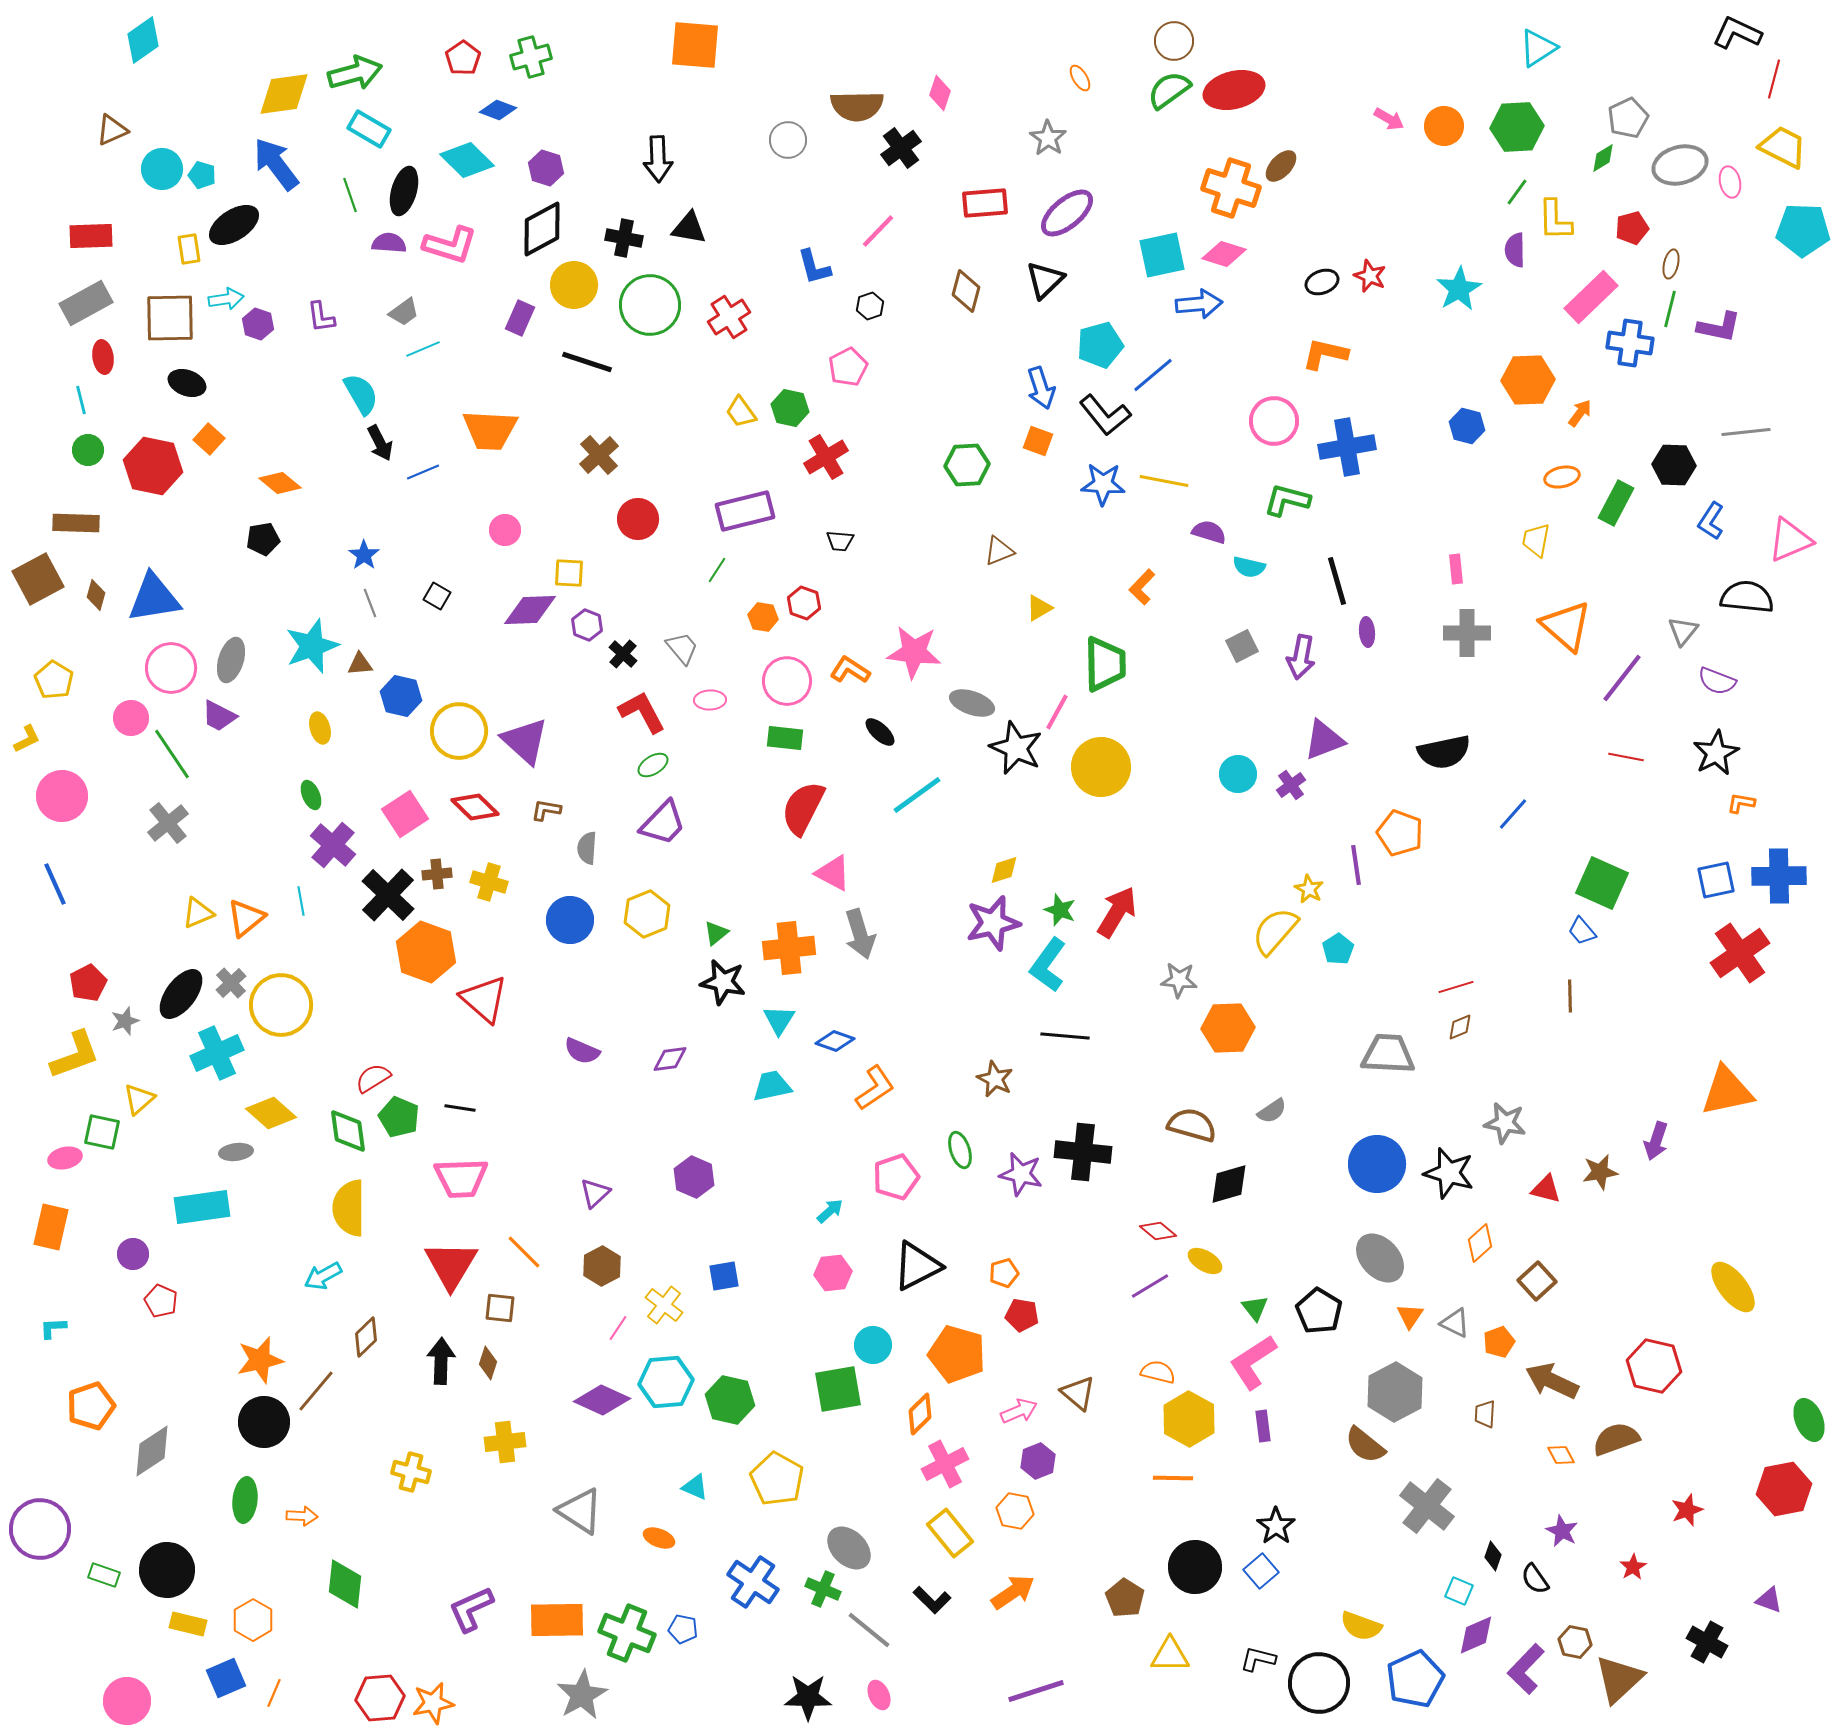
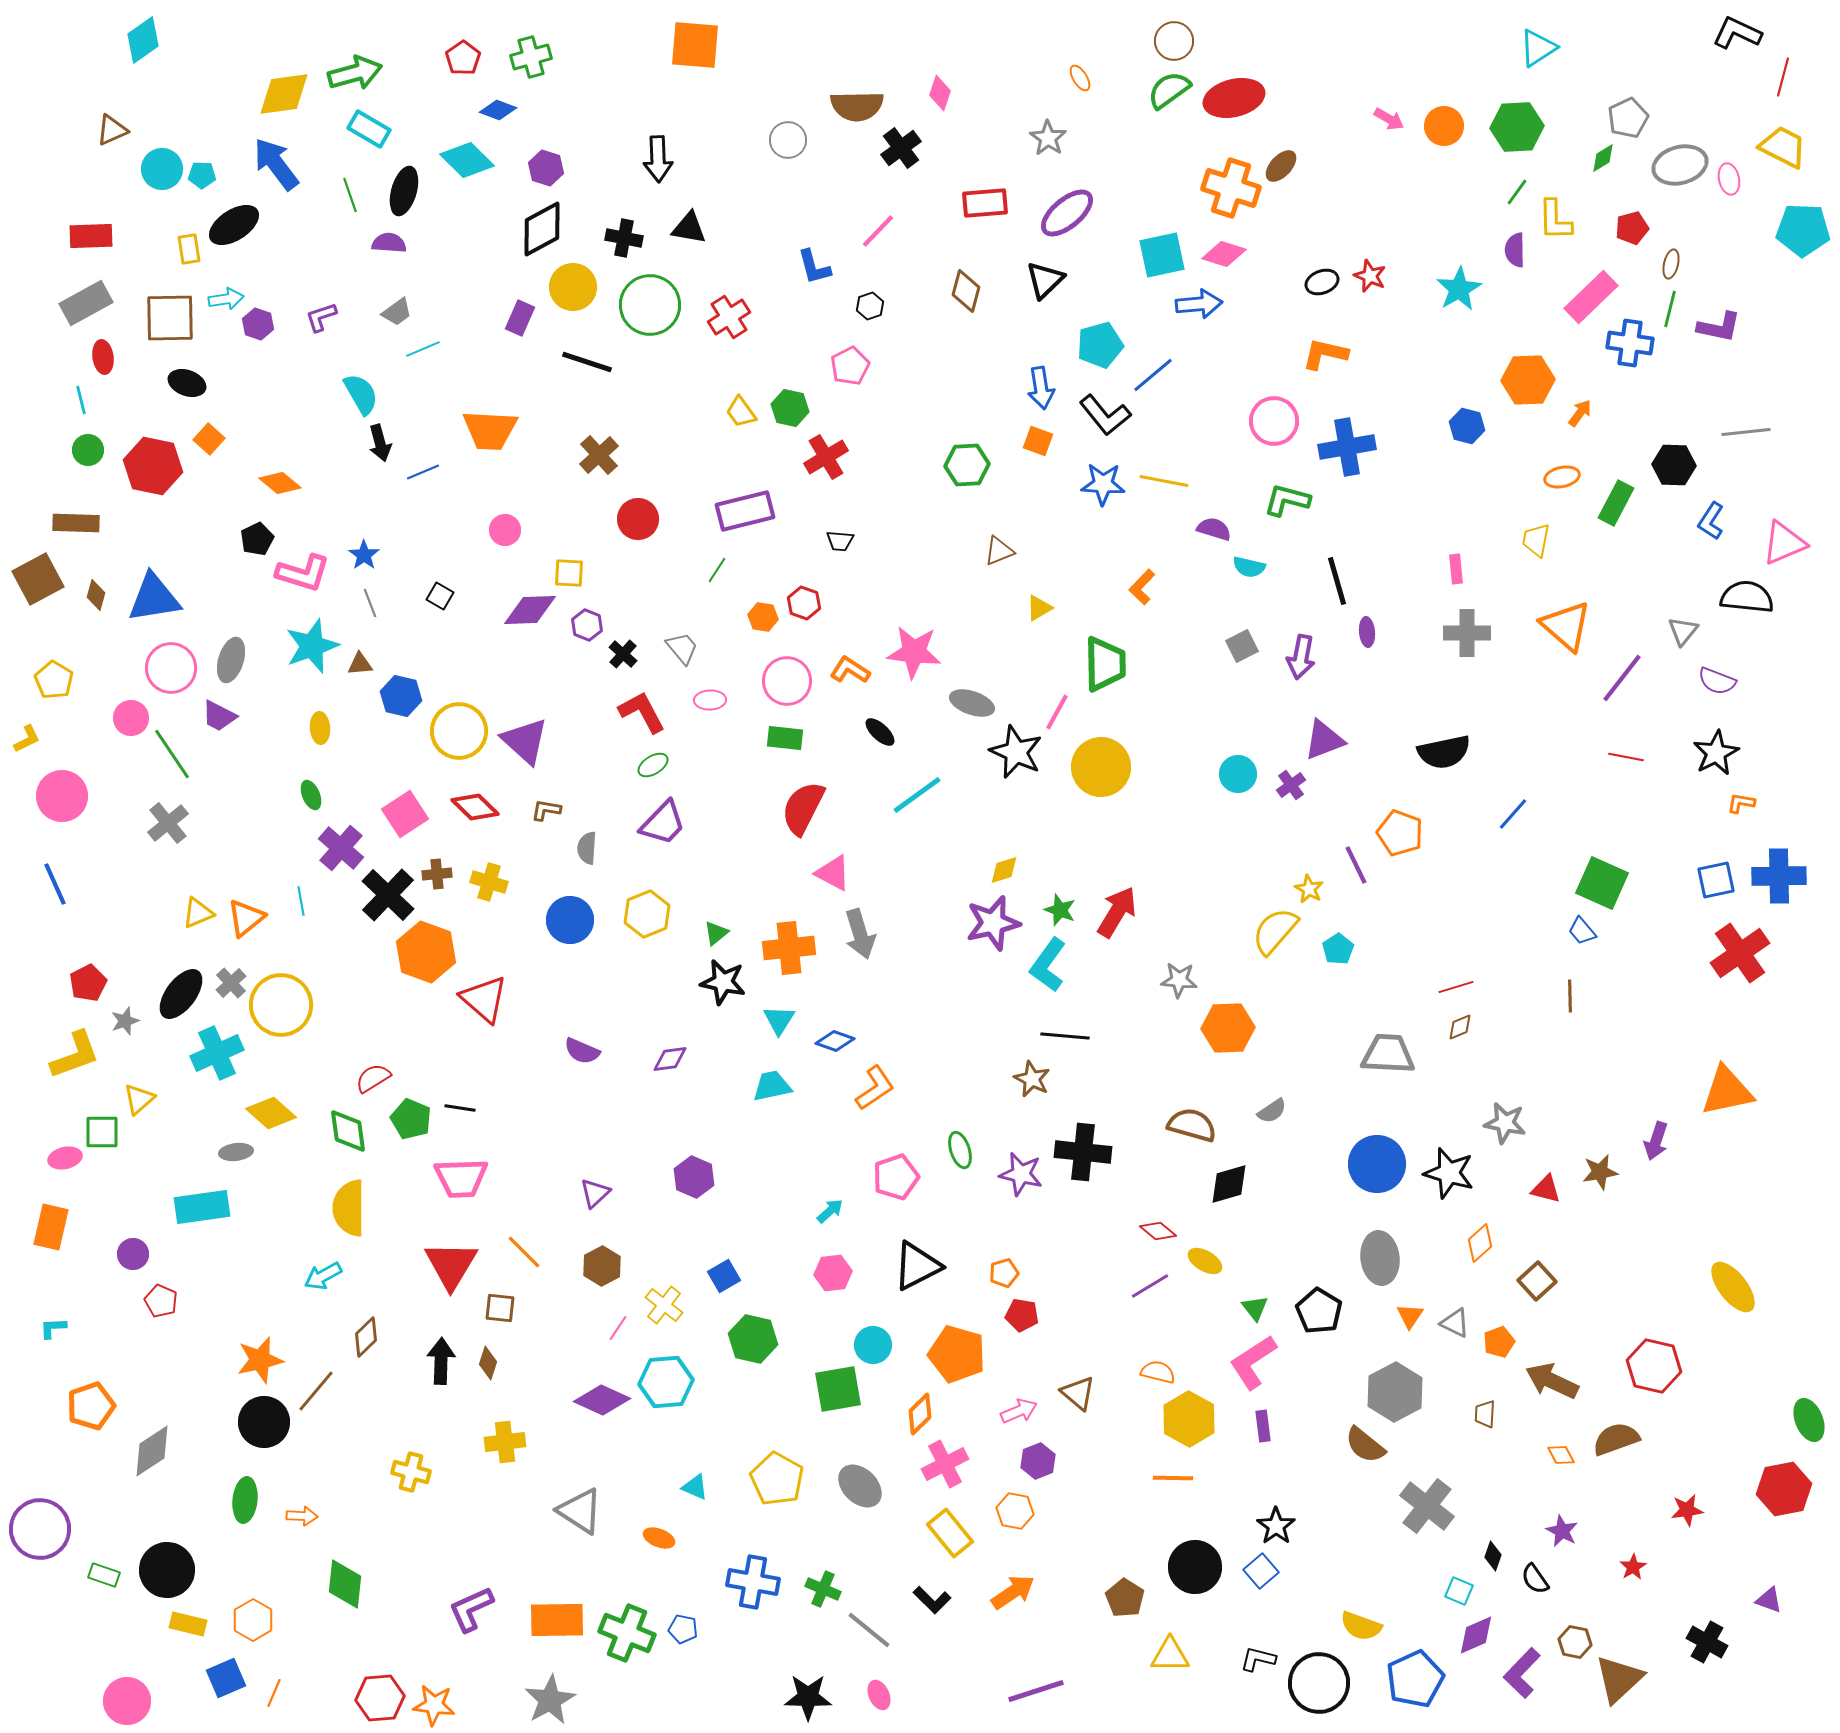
red line at (1774, 79): moved 9 px right, 2 px up
red ellipse at (1234, 90): moved 8 px down
cyan pentagon at (202, 175): rotated 16 degrees counterclockwise
pink ellipse at (1730, 182): moved 1 px left, 3 px up
pink L-shape at (450, 245): moved 147 px left, 328 px down
yellow circle at (574, 285): moved 1 px left, 2 px down
gray trapezoid at (404, 312): moved 7 px left
purple L-shape at (321, 317): rotated 80 degrees clockwise
pink pentagon at (848, 367): moved 2 px right, 1 px up
blue arrow at (1041, 388): rotated 9 degrees clockwise
black arrow at (380, 443): rotated 12 degrees clockwise
purple semicircle at (1209, 532): moved 5 px right, 3 px up
black pentagon at (263, 539): moved 6 px left; rotated 16 degrees counterclockwise
pink triangle at (1790, 540): moved 6 px left, 3 px down
black square at (437, 596): moved 3 px right
yellow ellipse at (320, 728): rotated 12 degrees clockwise
black star at (1016, 748): moved 4 px down
purple cross at (333, 845): moved 8 px right, 3 px down
purple line at (1356, 865): rotated 18 degrees counterclockwise
brown star at (995, 1079): moved 37 px right
green pentagon at (399, 1117): moved 12 px right, 2 px down
green square at (102, 1132): rotated 12 degrees counterclockwise
gray ellipse at (1380, 1258): rotated 36 degrees clockwise
blue square at (724, 1276): rotated 20 degrees counterclockwise
green hexagon at (730, 1400): moved 23 px right, 61 px up
red star at (1687, 1510): rotated 12 degrees clockwise
gray ellipse at (849, 1548): moved 11 px right, 62 px up
blue cross at (753, 1582): rotated 24 degrees counterclockwise
purple L-shape at (1526, 1669): moved 4 px left, 4 px down
gray star at (582, 1695): moved 32 px left, 5 px down
orange star at (433, 1703): moved 1 px right, 2 px down; rotated 18 degrees clockwise
